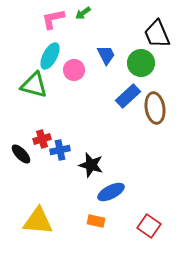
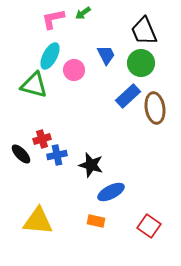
black trapezoid: moved 13 px left, 3 px up
blue cross: moved 3 px left, 5 px down
